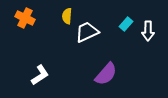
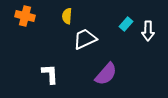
orange cross: moved 2 px up; rotated 12 degrees counterclockwise
white trapezoid: moved 2 px left, 7 px down
white L-shape: moved 10 px right, 1 px up; rotated 60 degrees counterclockwise
